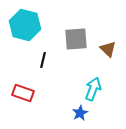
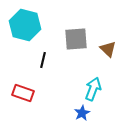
blue star: moved 2 px right
